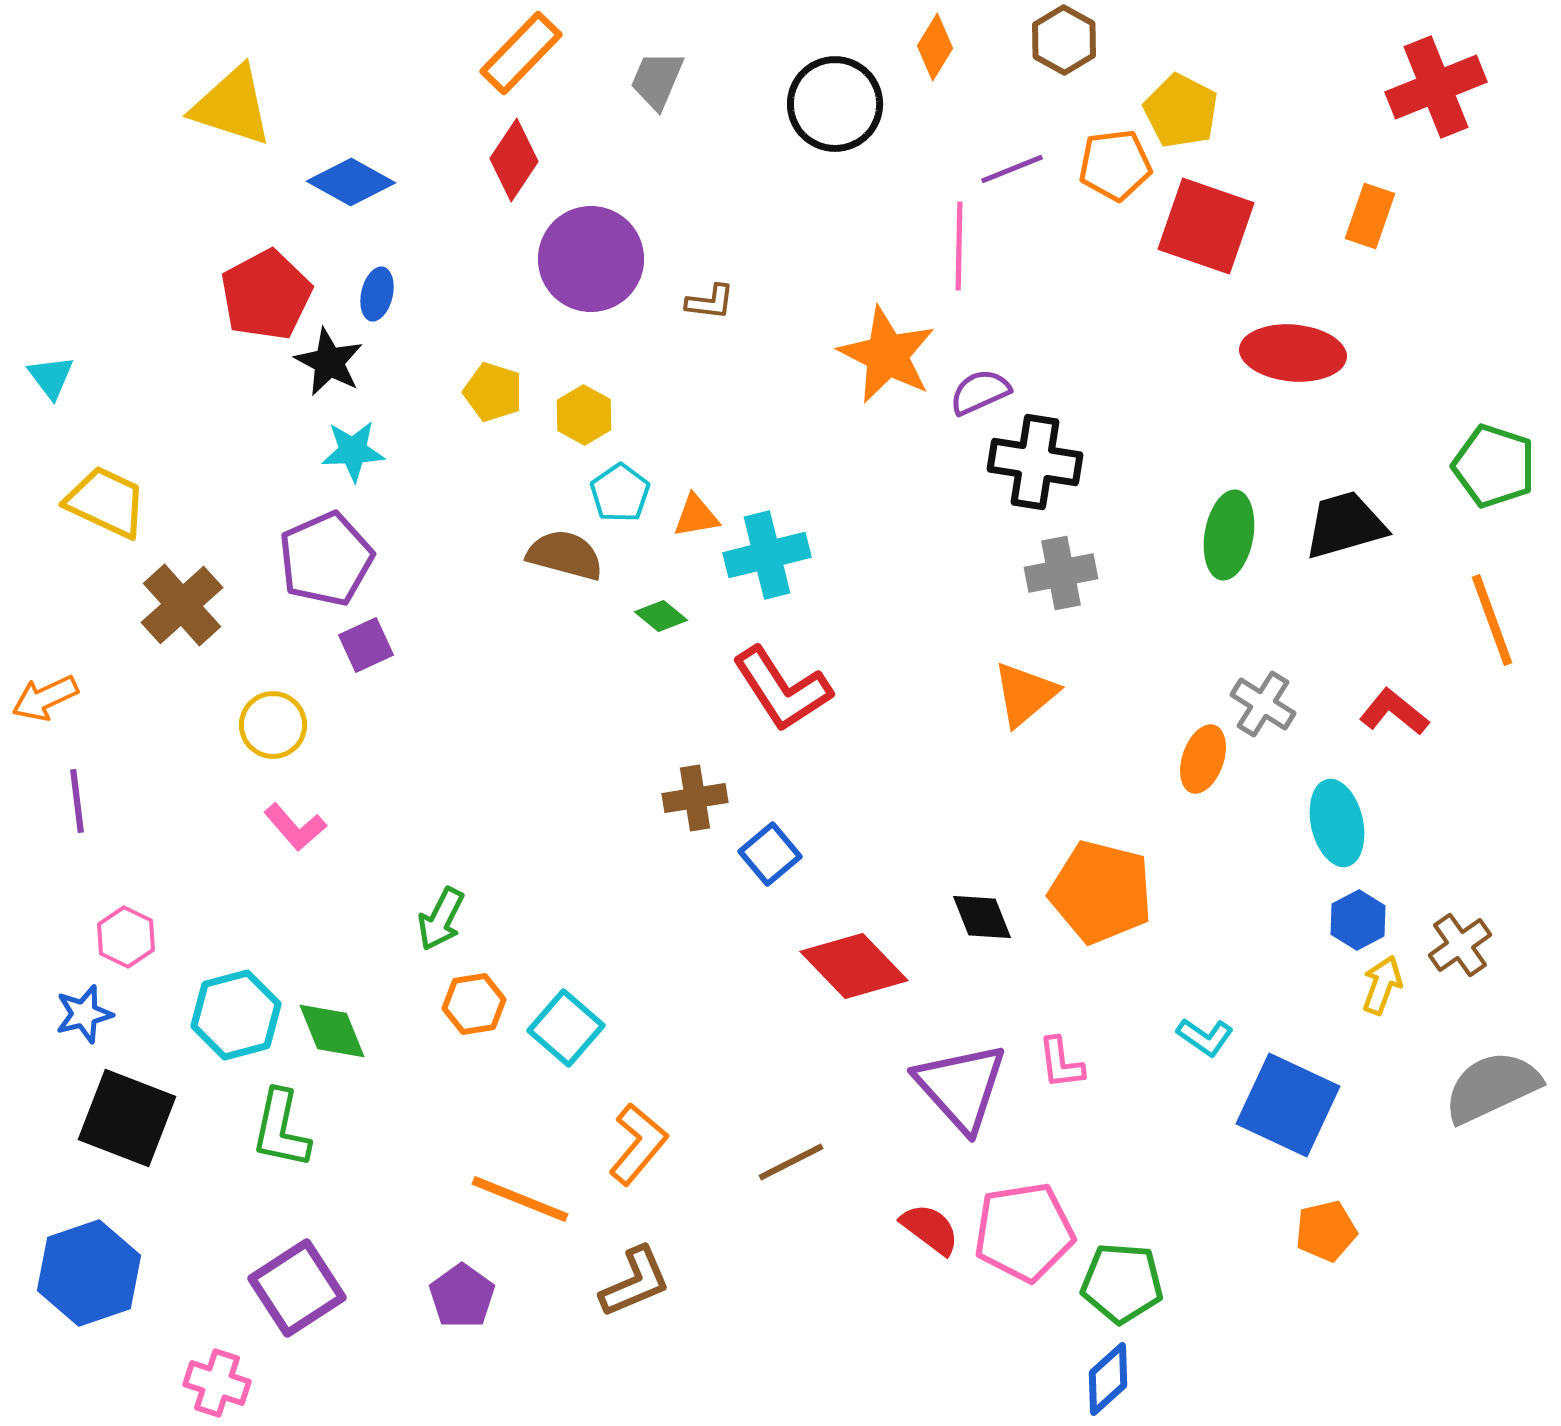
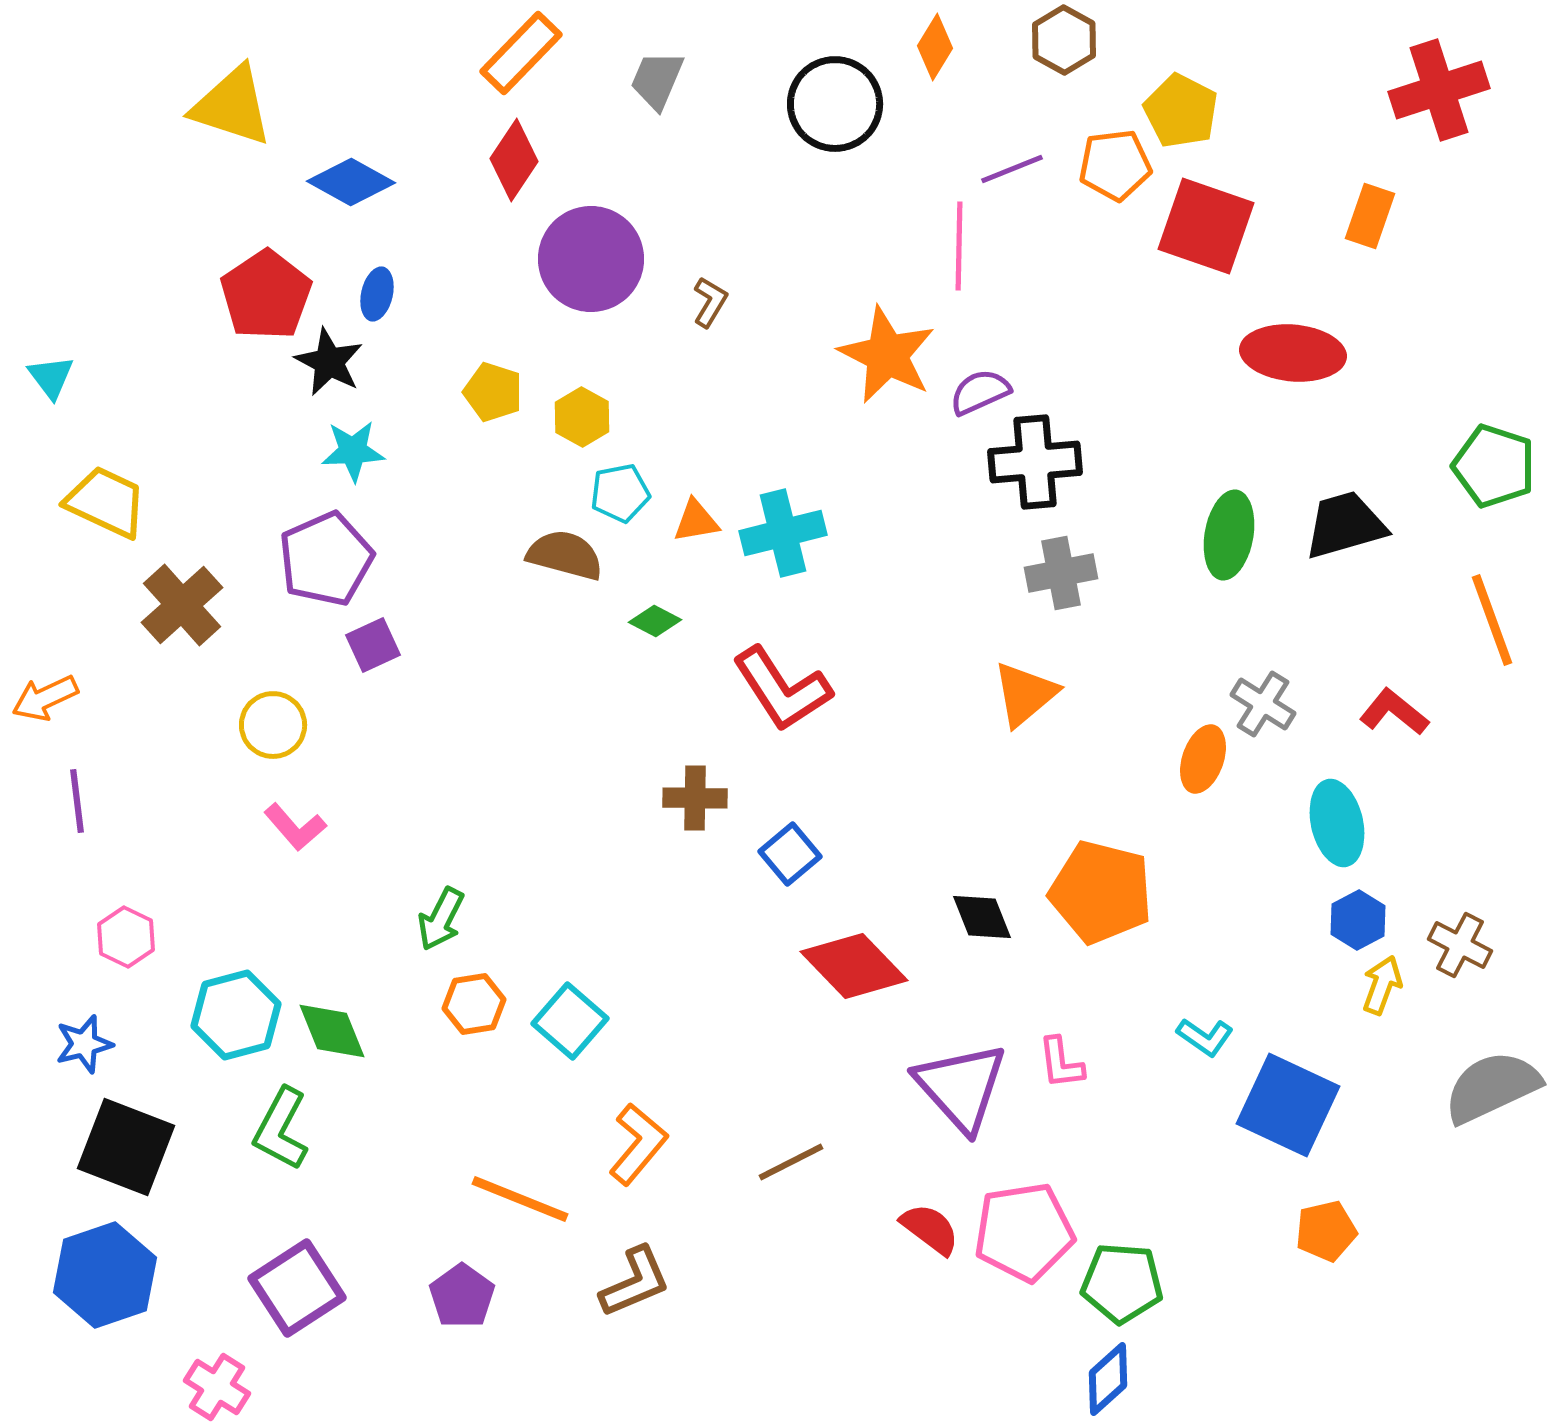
red cross at (1436, 87): moved 3 px right, 3 px down; rotated 4 degrees clockwise
red pentagon at (266, 295): rotated 6 degrees counterclockwise
brown L-shape at (710, 302): rotated 66 degrees counterclockwise
yellow hexagon at (584, 415): moved 2 px left, 2 px down
black cross at (1035, 462): rotated 14 degrees counterclockwise
cyan pentagon at (620, 493): rotated 24 degrees clockwise
orange triangle at (696, 516): moved 5 px down
cyan cross at (767, 555): moved 16 px right, 22 px up
green diamond at (661, 616): moved 6 px left, 5 px down; rotated 12 degrees counterclockwise
purple square at (366, 645): moved 7 px right
brown cross at (695, 798): rotated 10 degrees clockwise
blue square at (770, 854): moved 20 px right
brown cross at (1460, 945): rotated 28 degrees counterclockwise
blue star at (84, 1014): moved 30 px down
cyan square at (566, 1028): moved 4 px right, 7 px up
black square at (127, 1118): moved 1 px left, 29 px down
green L-shape at (281, 1129): rotated 16 degrees clockwise
blue hexagon at (89, 1273): moved 16 px right, 2 px down
pink cross at (217, 1383): moved 4 px down; rotated 14 degrees clockwise
